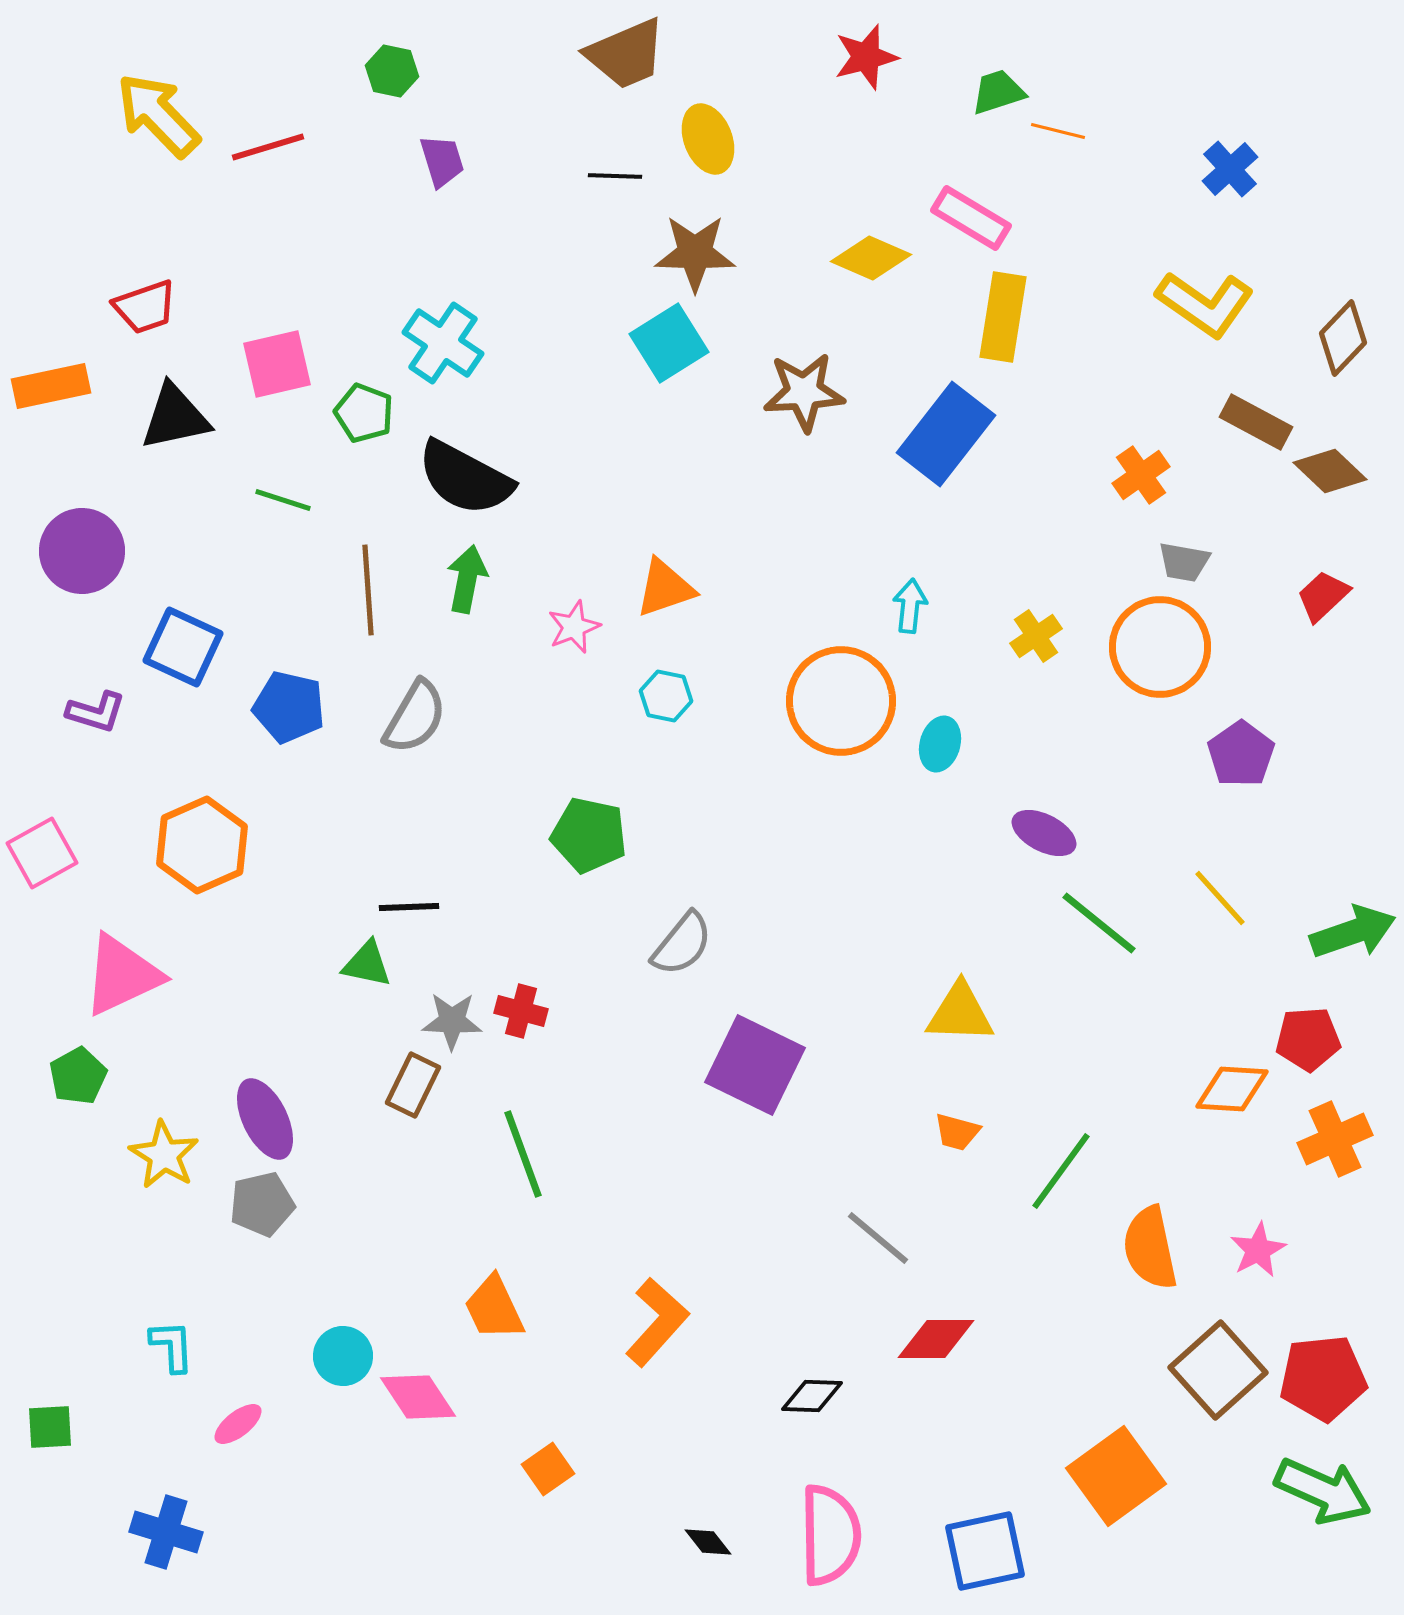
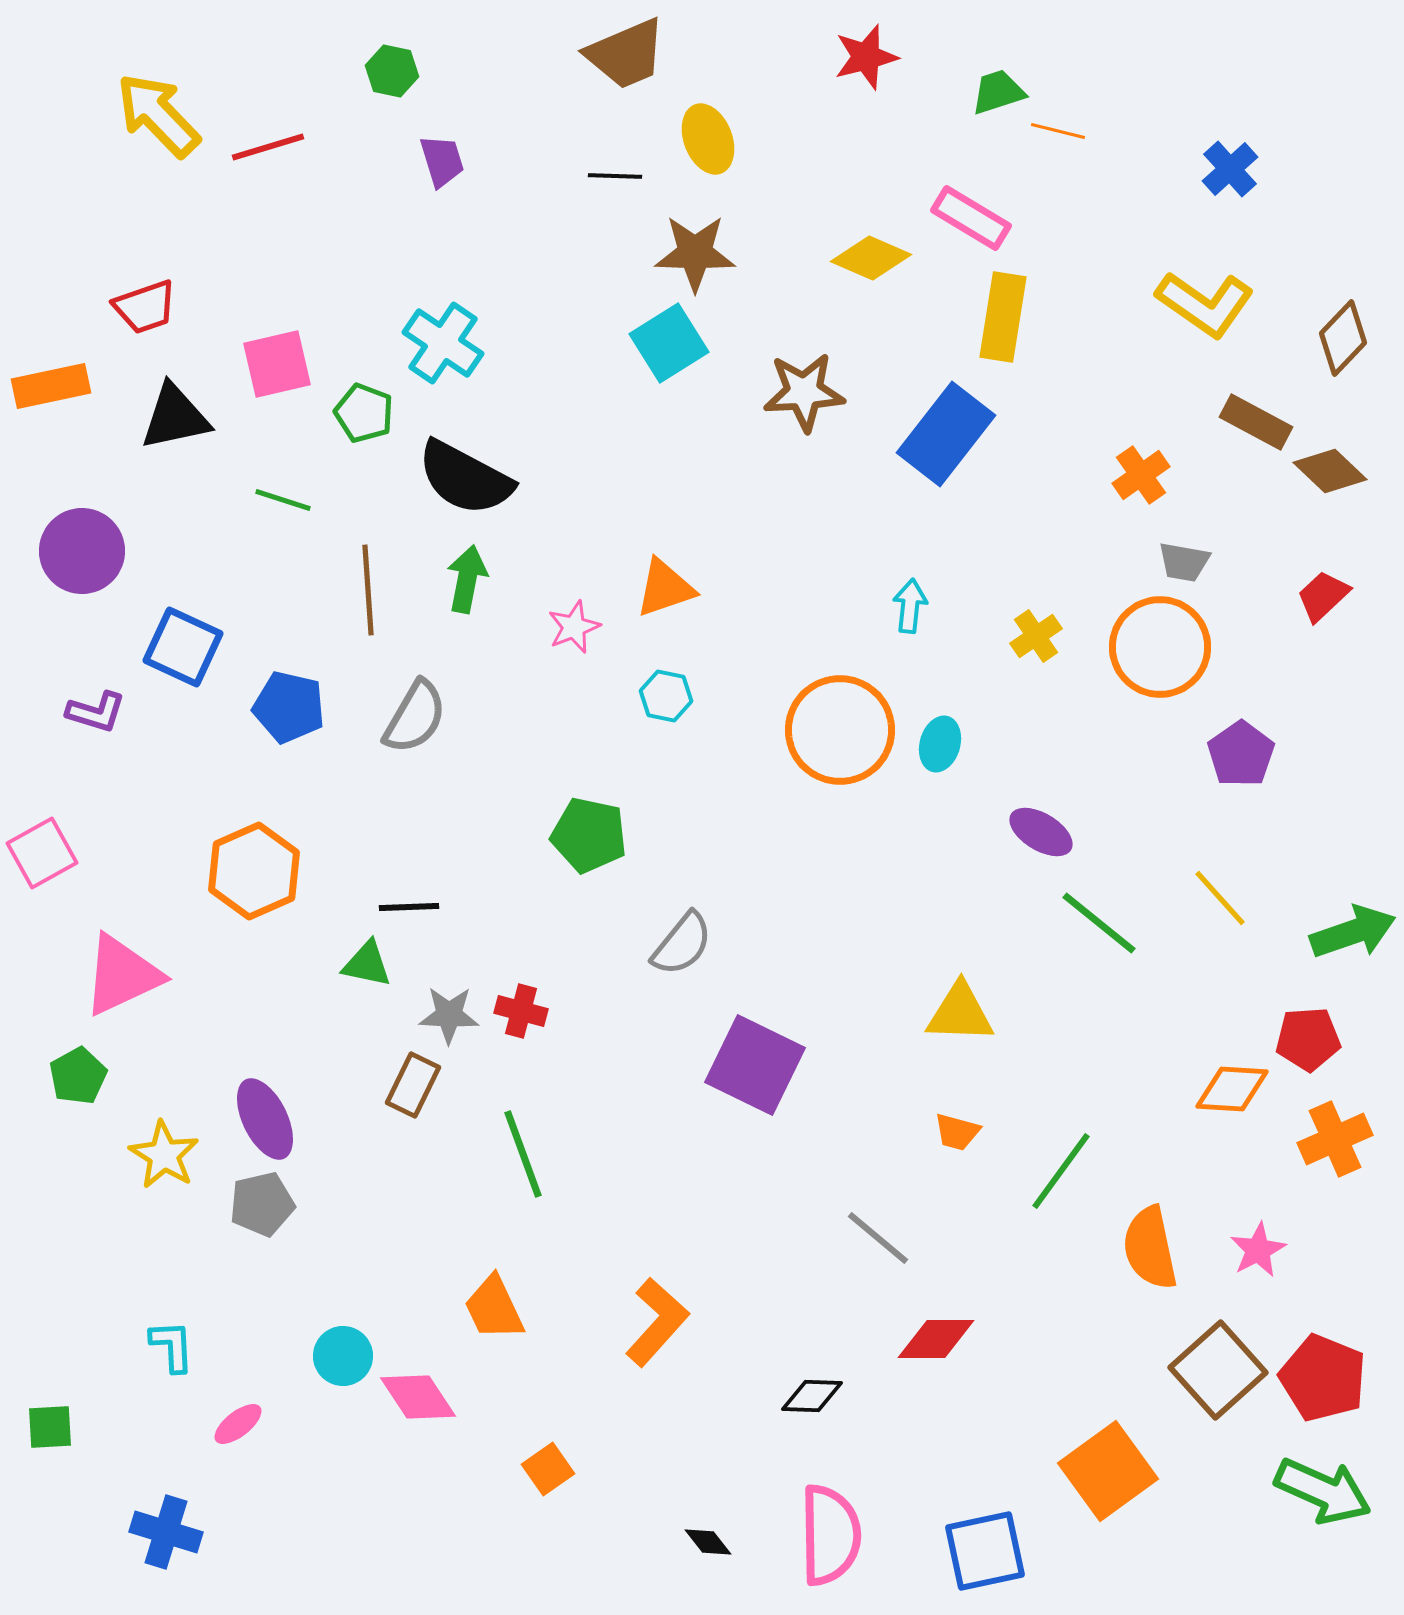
orange circle at (841, 701): moved 1 px left, 29 px down
purple ellipse at (1044, 833): moved 3 px left, 1 px up; rotated 4 degrees clockwise
orange hexagon at (202, 845): moved 52 px right, 26 px down
gray star at (452, 1021): moved 3 px left, 6 px up
red pentagon at (1323, 1378): rotated 28 degrees clockwise
orange square at (1116, 1476): moved 8 px left, 5 px up
